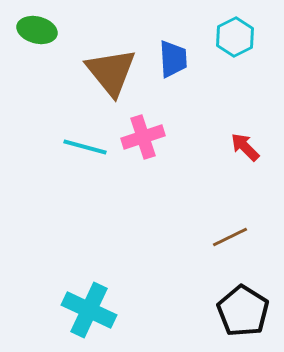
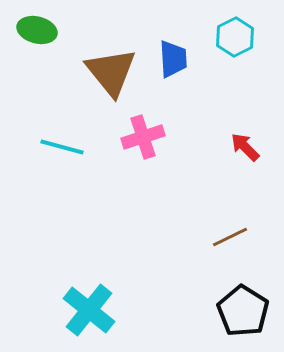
cyan line: moved 23 px left
cyan cross: rotated 14 degrees clockwise
